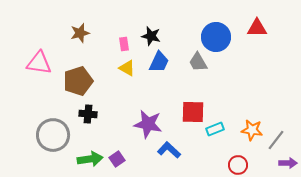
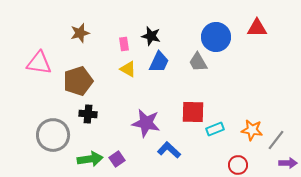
yellow triangle: moved 1 px right, 1 px down
purple star: moved 2 px left, 1 px up
